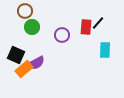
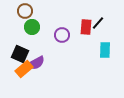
black square: moved 4 px right, 1 px up
